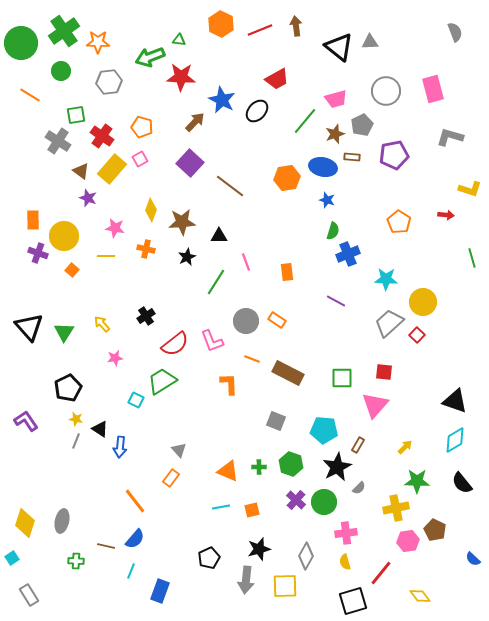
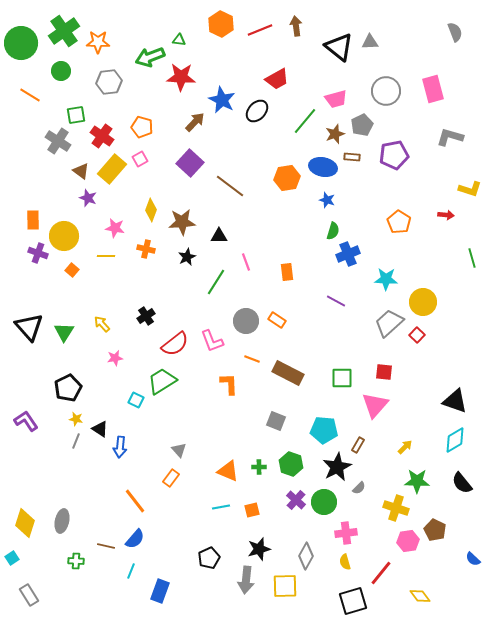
yellow cross at (396, 508): rotated 30 degrees clockwise
